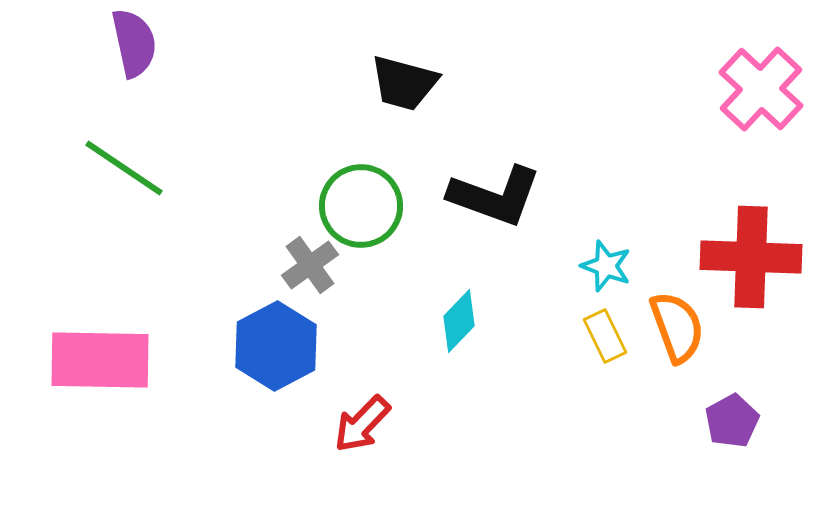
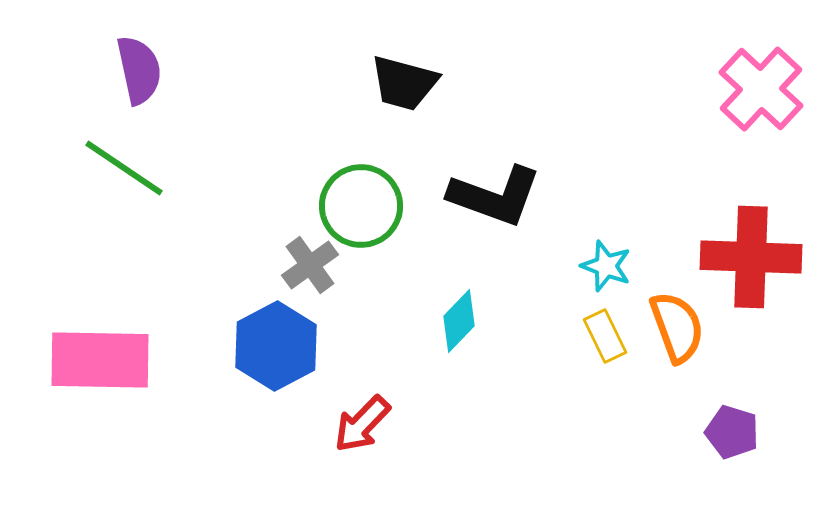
purple semicircle: moved 5 px right, 27 px down
purple pentagon: moved 11 px down; rotated 26 degrees counterclockwise
